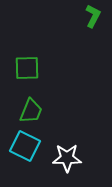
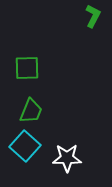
cyan square: rotated 16 degrees clockwise
